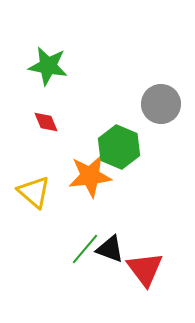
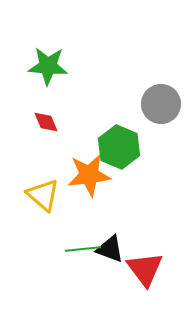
green star: rotated 6 degrees counterclockwise
orange star: moved 1 px left, 1 px up
yellow triangle: moved 9 px right, 3 px down
green line: moved 2 px left; rotated 44 degrees clockwise
